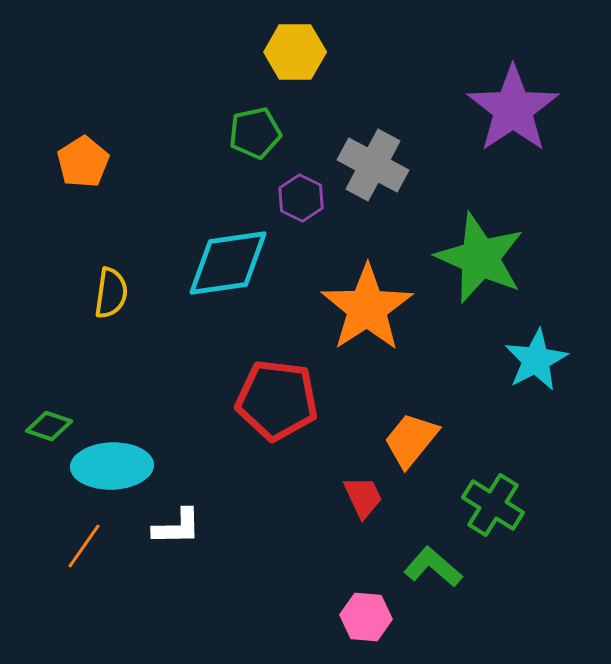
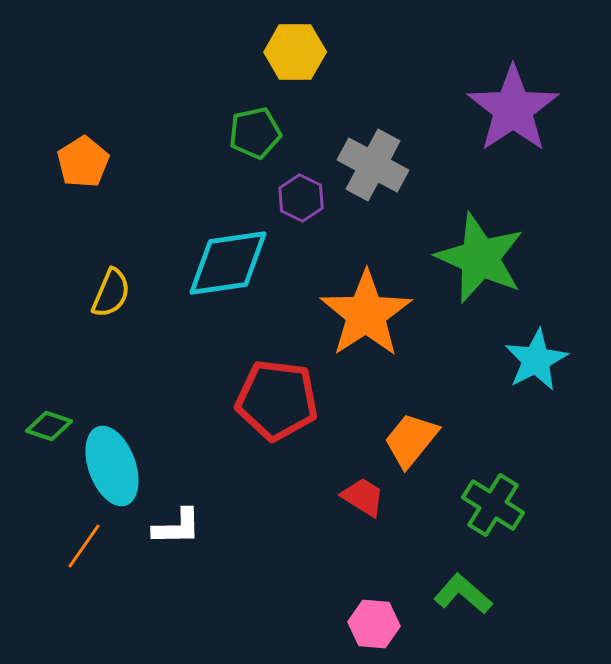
yellow semicircle: rotated 15 degrees clockwise
orange star: moved 1 px left, 6 px down
cyan ellipse: rotated 72 degrees clockwise
red trapezoid: rotated 33 degrees counterclockwise
green L-shape: moved 30 px right, 27 px down
pink hexagon: moved 8 px right, 7 px down
